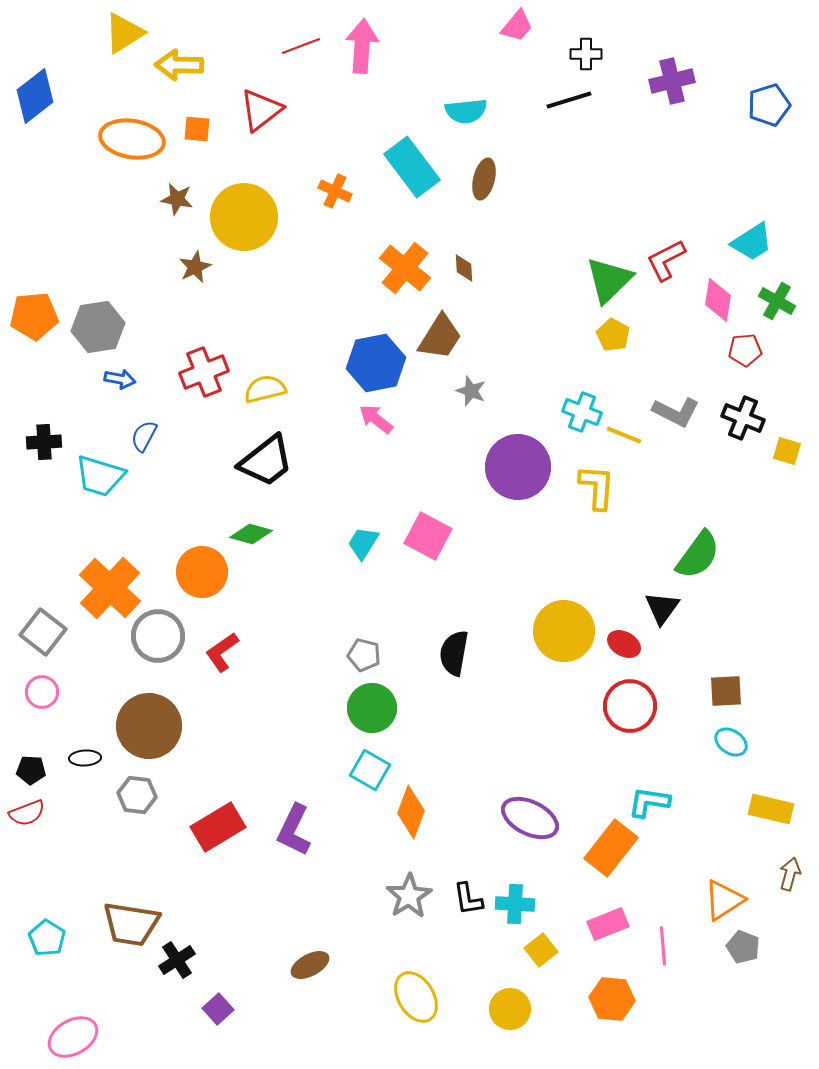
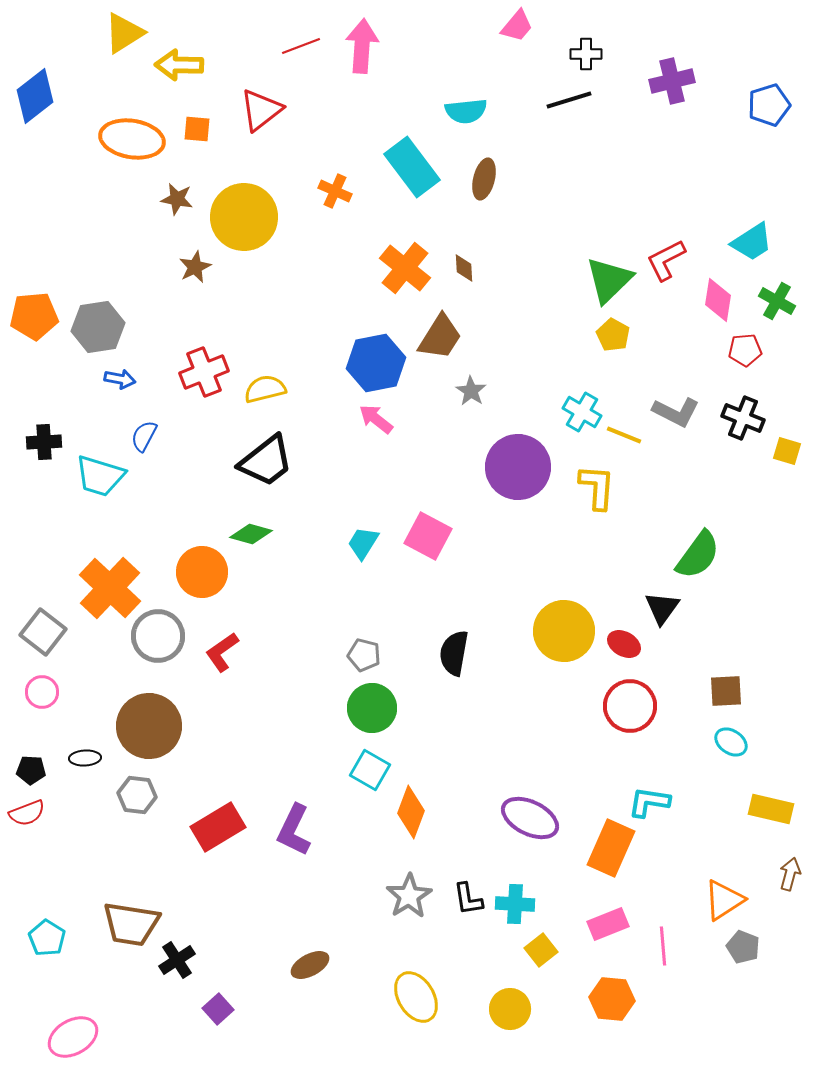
gray star at (471, 391): rotated 12 degrees clockwise
cyan cross at (582, 412): rotated 9 degrees clockwise
orange rectangle at (611, 848): rotated 14 degrees counterclockwise
